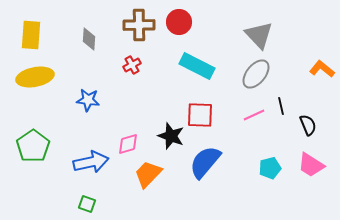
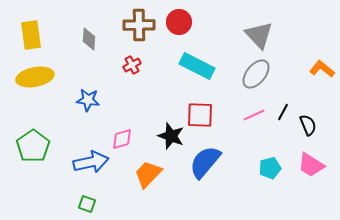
yellow rectangle: rotated 12 degrees counterclockwise
black line: moved 2 px right, 6 px down; rotated 42 degrees clockwise
pink diamond: moved 6 px left, 5 px up
